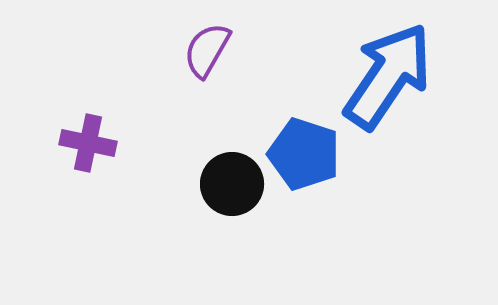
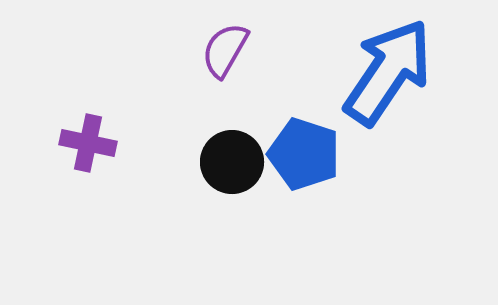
purple semicircle: moved 18 px right
blue arrow: moved 4 px up
black circle: moved 22 px up
